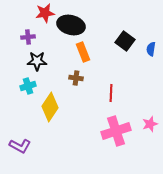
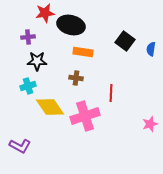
orange rectangle: rotated 60 degrees counterclockwise
yellow diamond: rotated 68 degrees counterclockwise
pink cross: moved 31 px left, 15 px up
